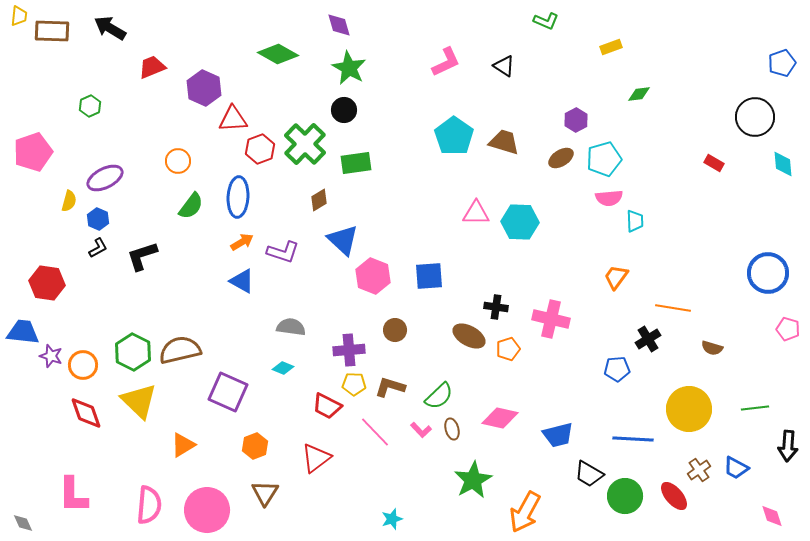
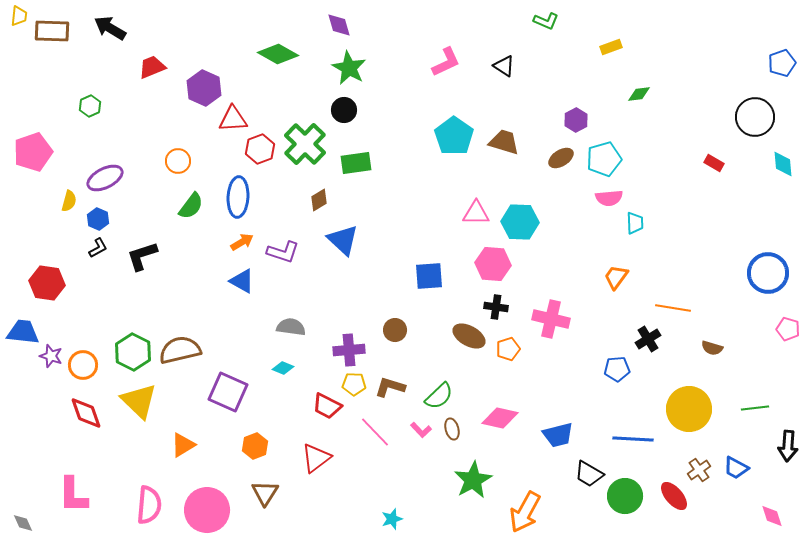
cyan trapezoid at (635, 221): moved 2 px down
pink hexagon at (373, 276): moved 120 px right, 12 px up; rotated 16 degrees counterclockwise
